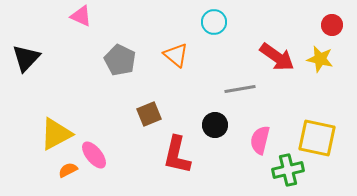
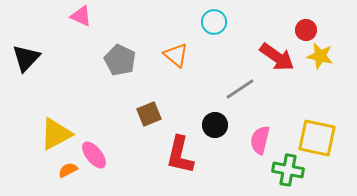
red circle: moved 26 px left, 5 px down
yellow star: moved 3 px up
gray line: rotated 24 degrees counterclockwise
red L-shape: moved 3 px right
green cross: rotated 24 degrees clockwise
